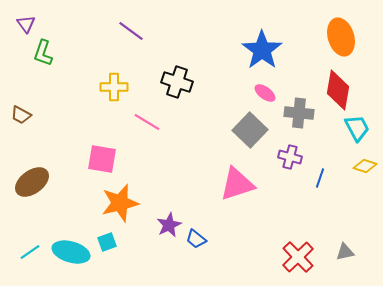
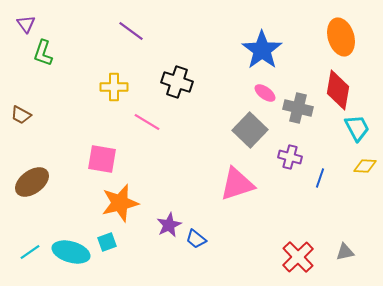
gray cross: moved 1 px left, 5 px up; rotated 8 degrees clockwise
yellow diamond: rotated 15 degrees counterclockwise
